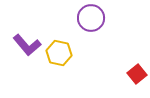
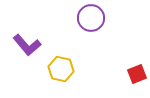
yellow hexagon: moved 2 px right, 16 px down
red square: rotated 18 degrees clockwise
